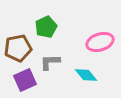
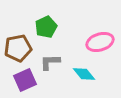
cyan diamond: moved 2 px left, 1 px up
